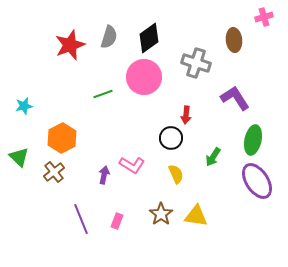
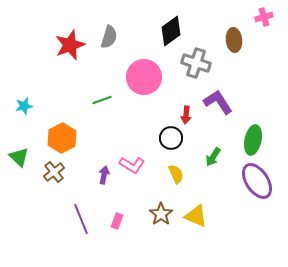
black diamond: moved 22 px right, 7 px up
green line: moved 1 px left, 6 px down
purple L-shape: moved 17 px left, 4 px down
yellow triangle: rotated 15 degrees clockwise
